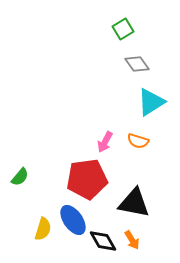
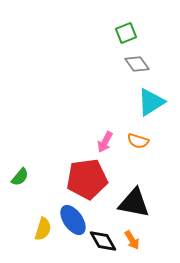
green square: moved 3 px right, 4 px down; rotated 10 degrees clockwise
